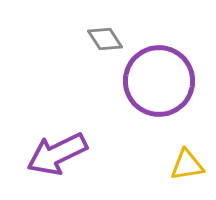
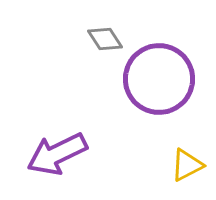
purple circle: moved 2 px up
yellow triangle: rotated 18 degrees counterclockwise
